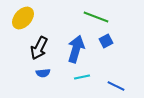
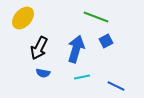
blue semicircle: rotated 16 degrees clockwise
